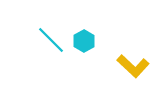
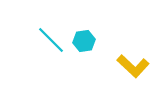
cyan hexagon: rotated 20 degrees clockwise
